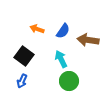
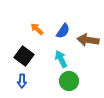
orange arrow: rotated 24 degrees clockwise
blue arrow: rotated 24 degrees counterclockwise
